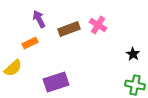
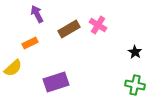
purple arrow: moved 2 px left, 5 px up
brown rectangle: rotated 10 degrees counterclockwise
black star: moved 2 px right, 2 px up
